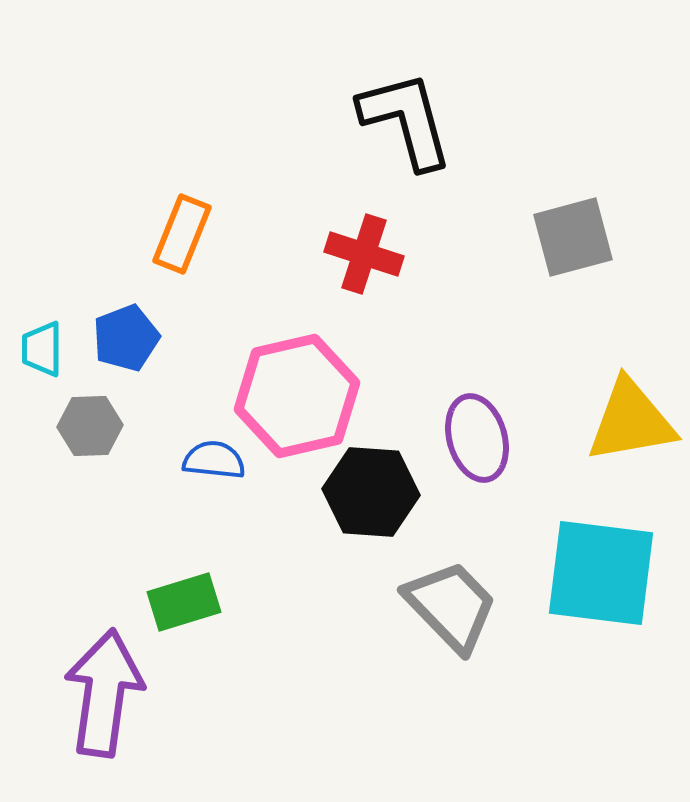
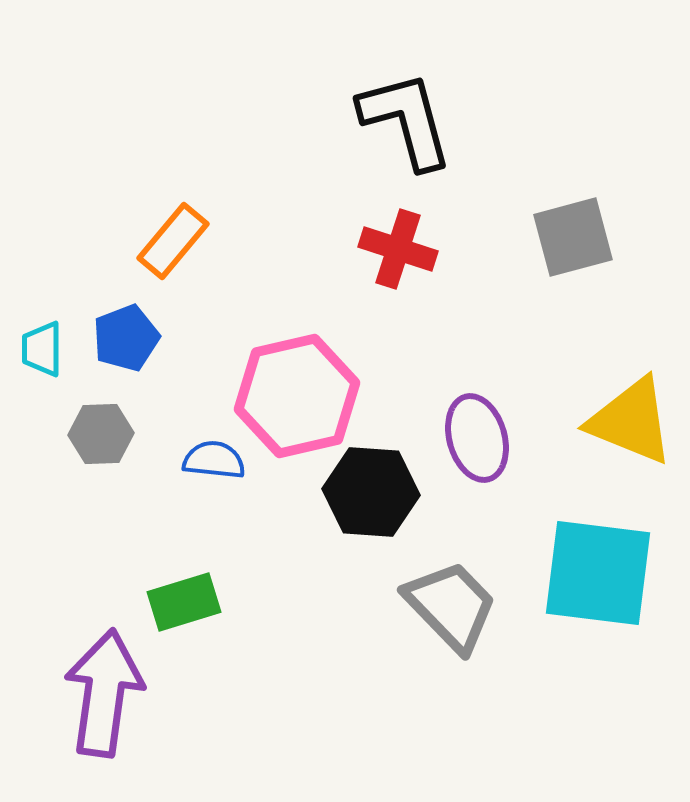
orange rectangle: moved 9 px left, 7 px down; rotated 18 degrees clockwise
red cross: moved 34 px right, 5 px up
yellow triangle: rotated 32 degrees clockwise
gray hexagon: moved 11 px right, 8 px down
cyan square: moved 3 px left
